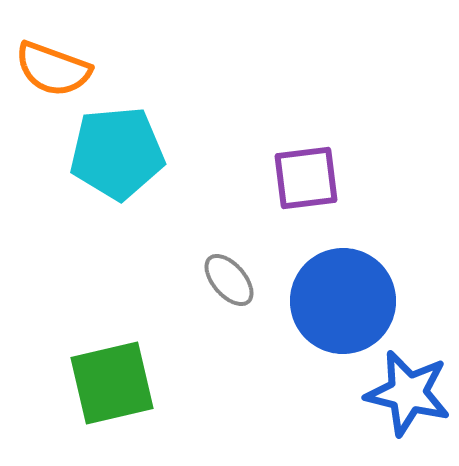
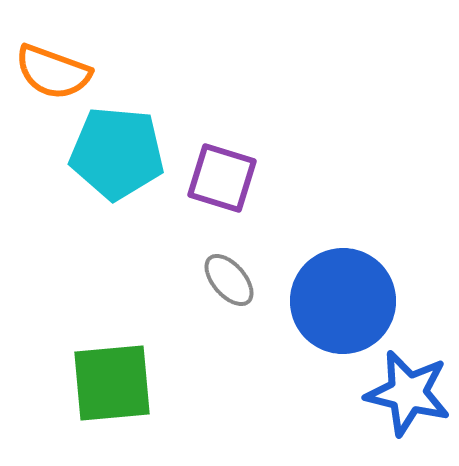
orange semicircle: moved 3 px down
cyan pentagon: rotated 10 degrees clockwise
purple square: moved 84 px left; rotated 24 degrees clockwise
green square: rotated 8 degrees clockwise
